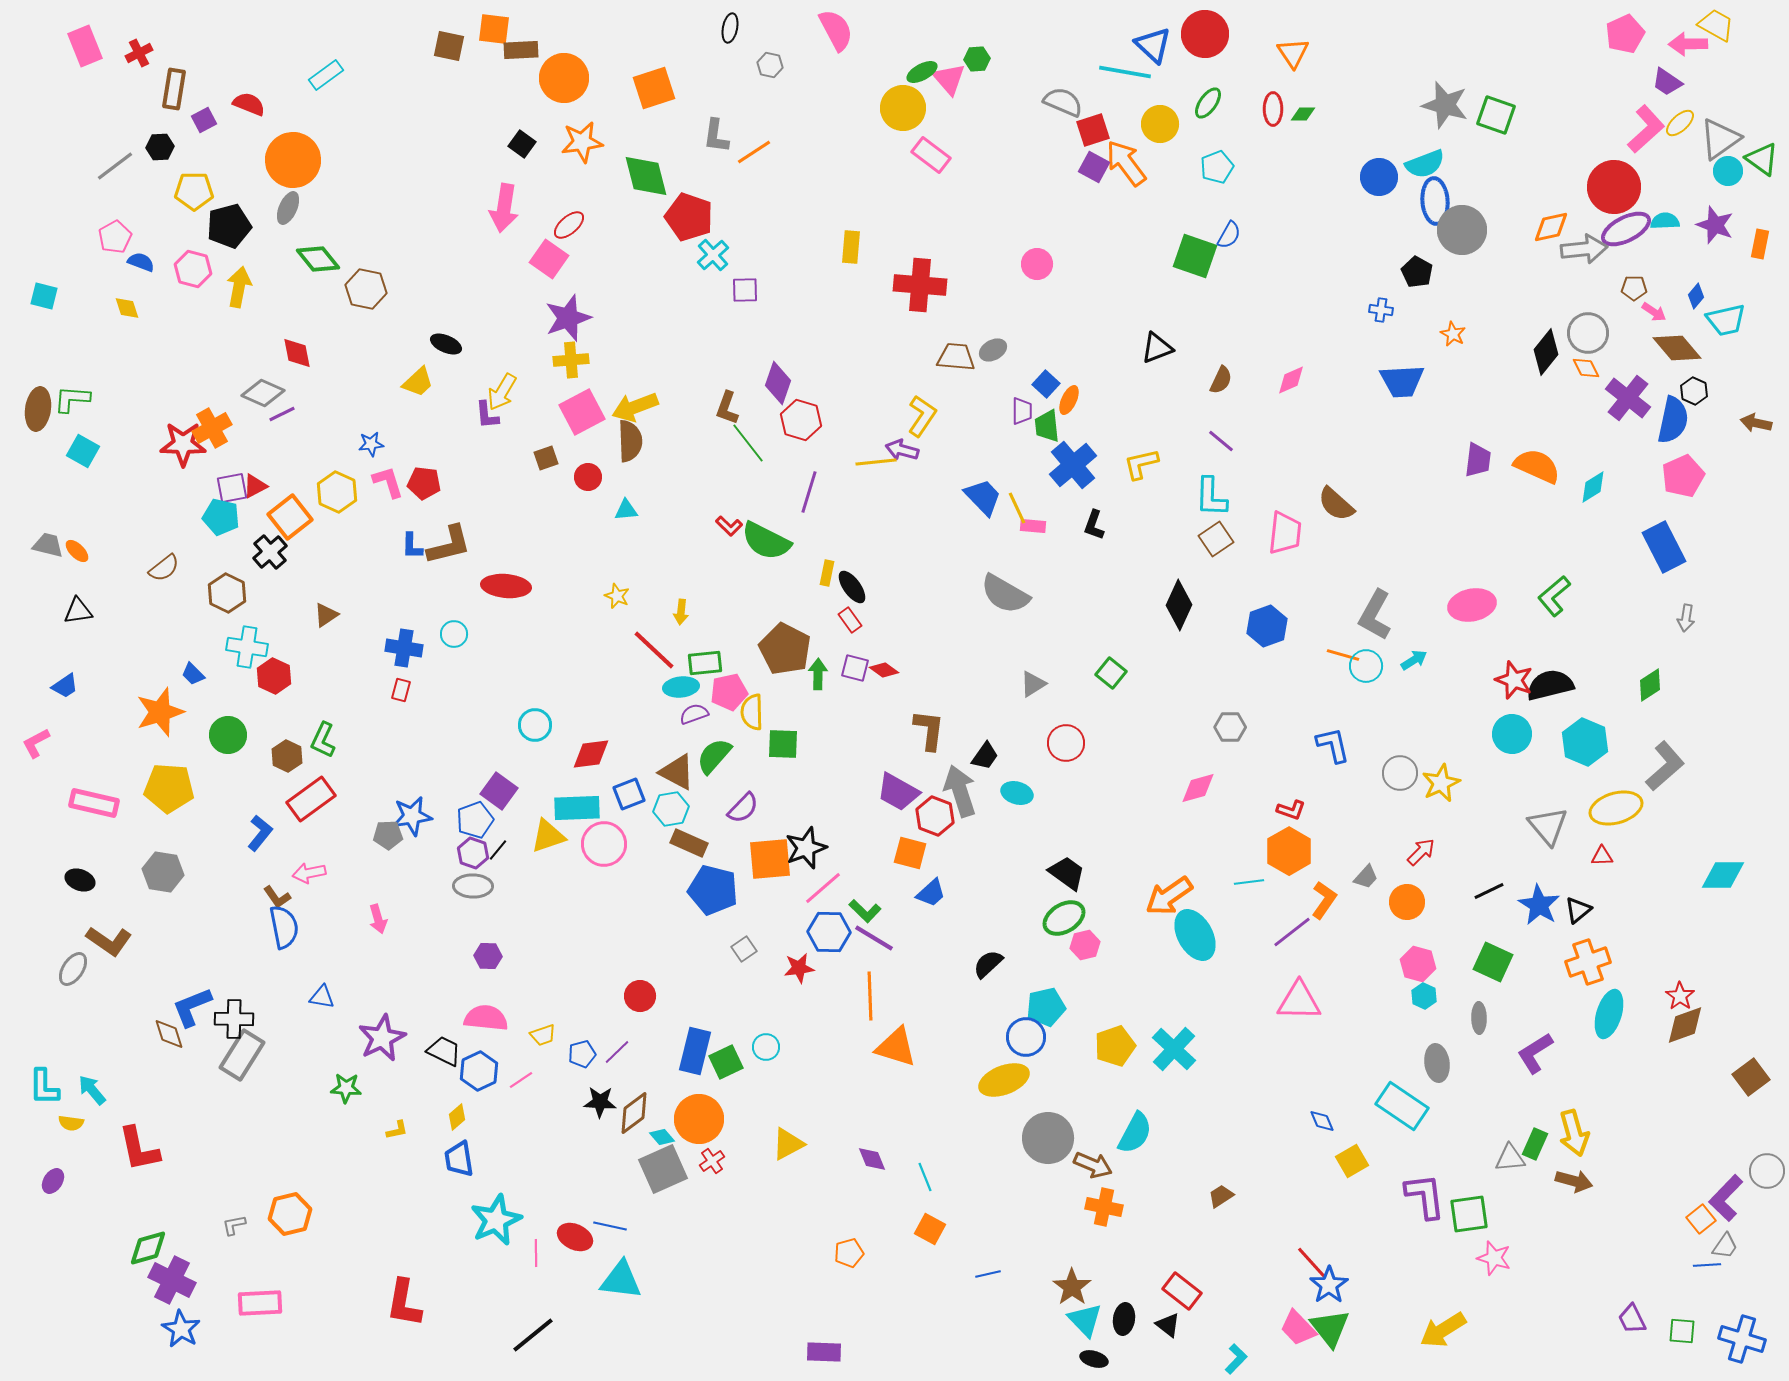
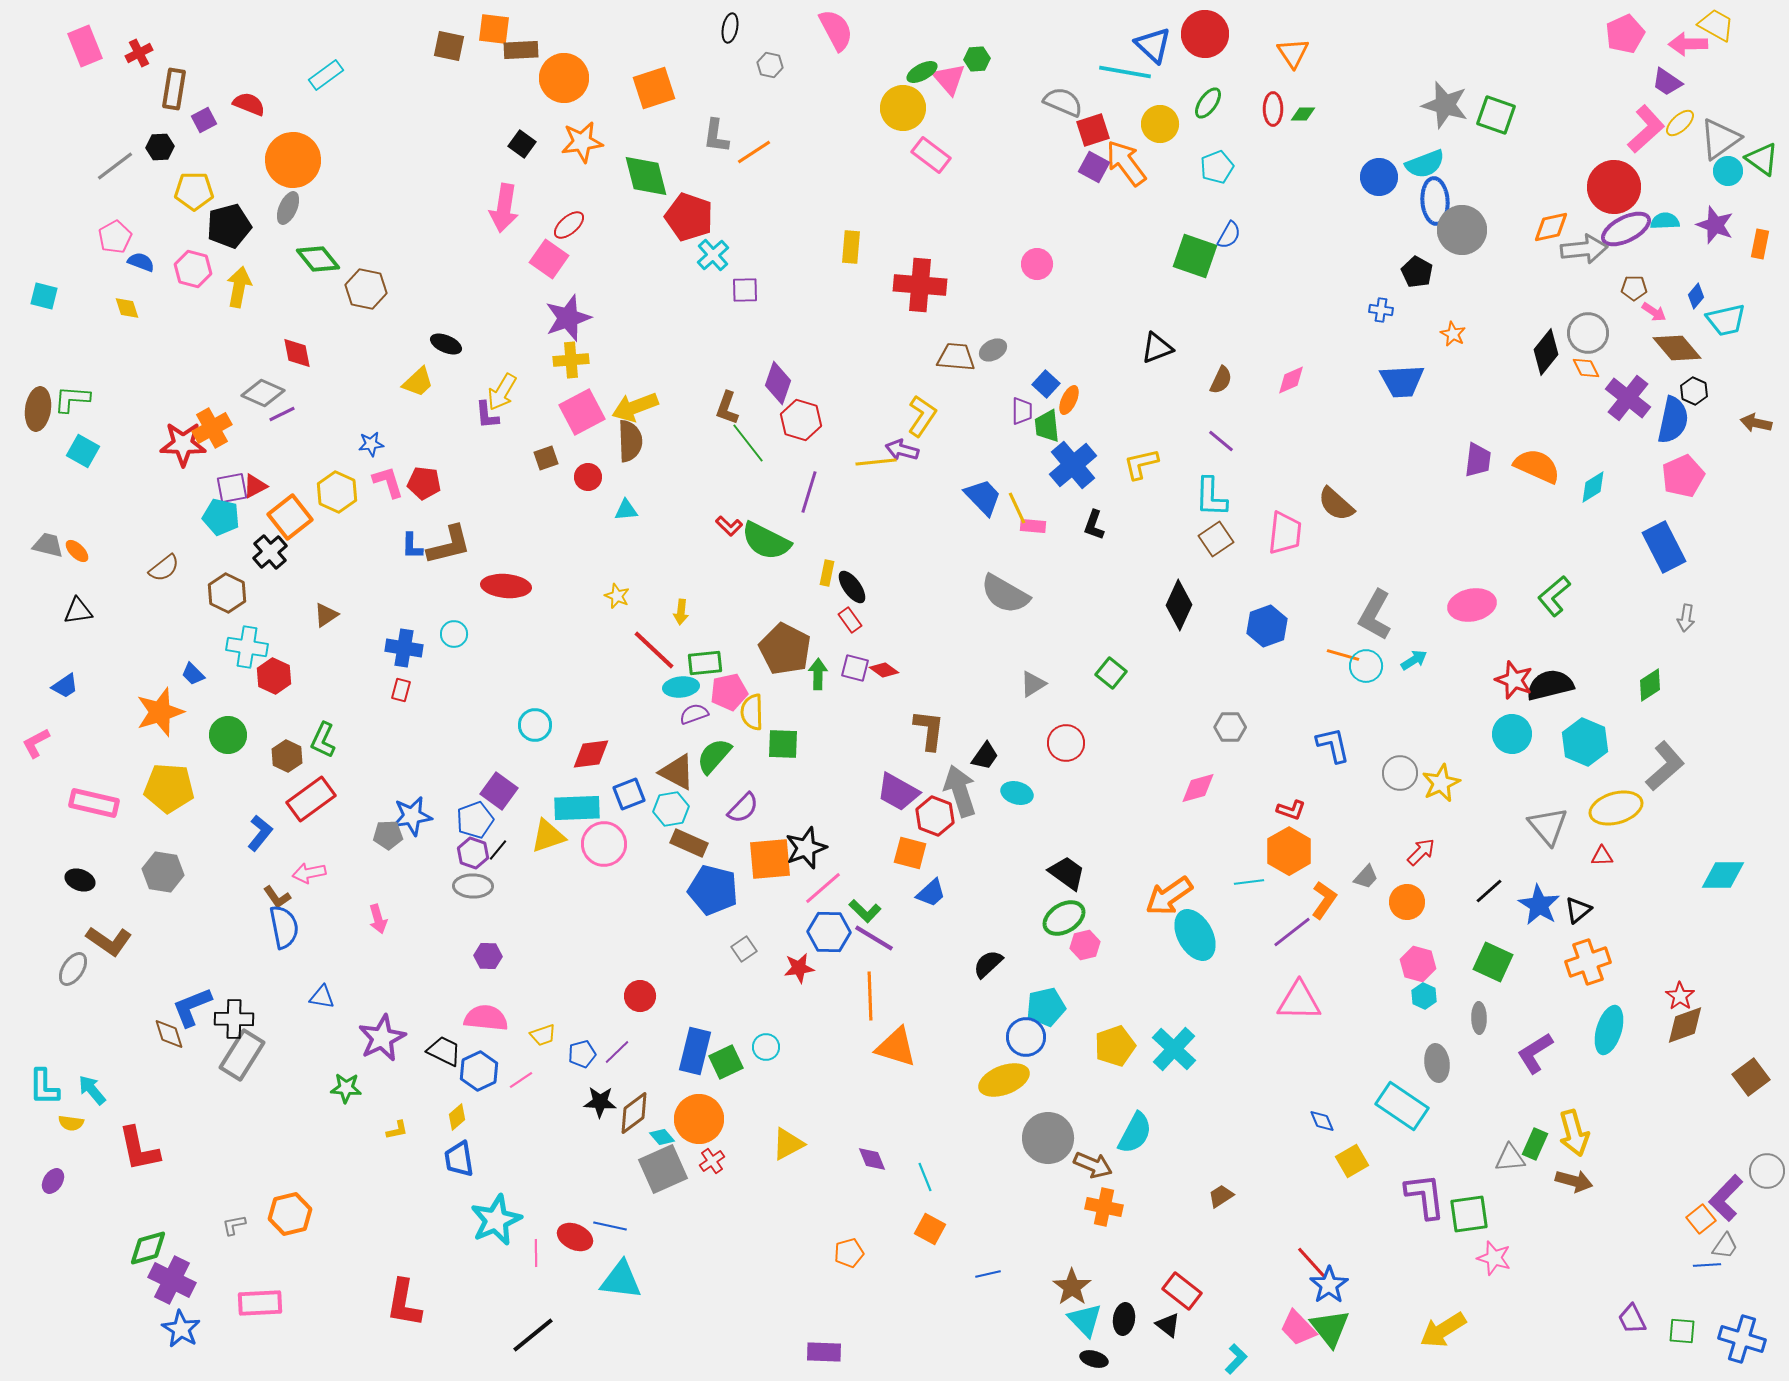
black line at (1489, 891): rotated 16 degrees counterclockwise
cyan ellipse at (1609, 1014): moved 16 px down
